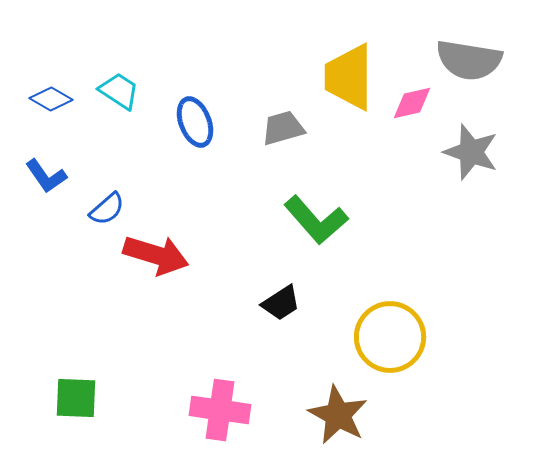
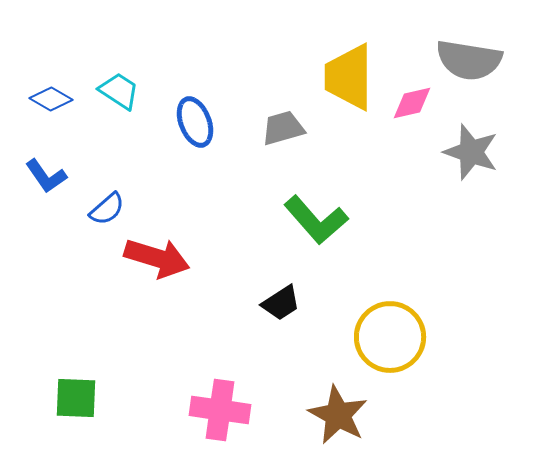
red arrow: moved 1 px right, 3 px down
